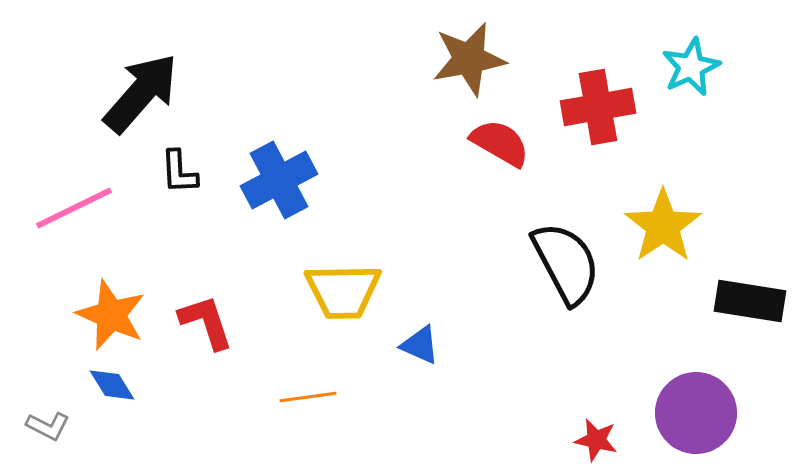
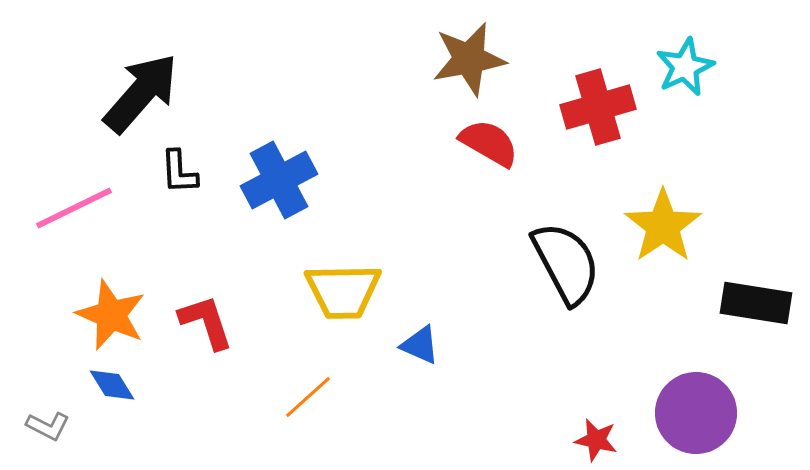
cyan star: moved 6 px left
red cross: rotated 6 degrees counterclockwise
red semicircle: moved 11 px left
black rectangle: moved 6 px right, 2 px down
orange line: rotated 34 degrees counterclockwise
